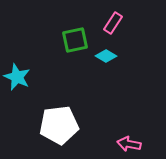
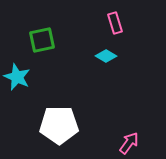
pink rectangle: moved 2 px right; rotated 50 degrees counterclockwise
green square: moved 33 px left
white pentagon: rotated 6 degrees clockwise
pink arrow: moved 1 px up; rotated 115 degrees clockwise
